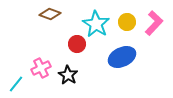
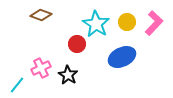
brown diamond: moved 9 px left, 1 px down
cyan line: moved 1 px right, 1 px down
